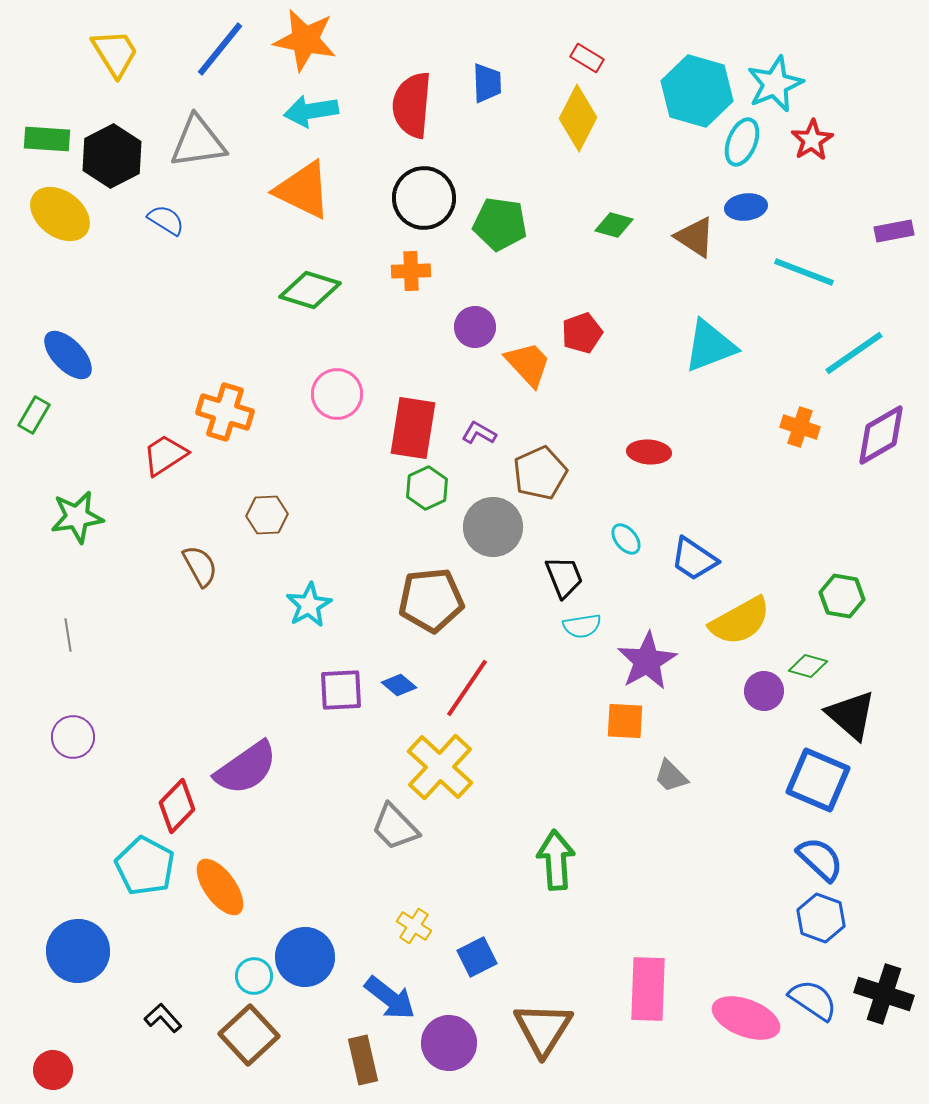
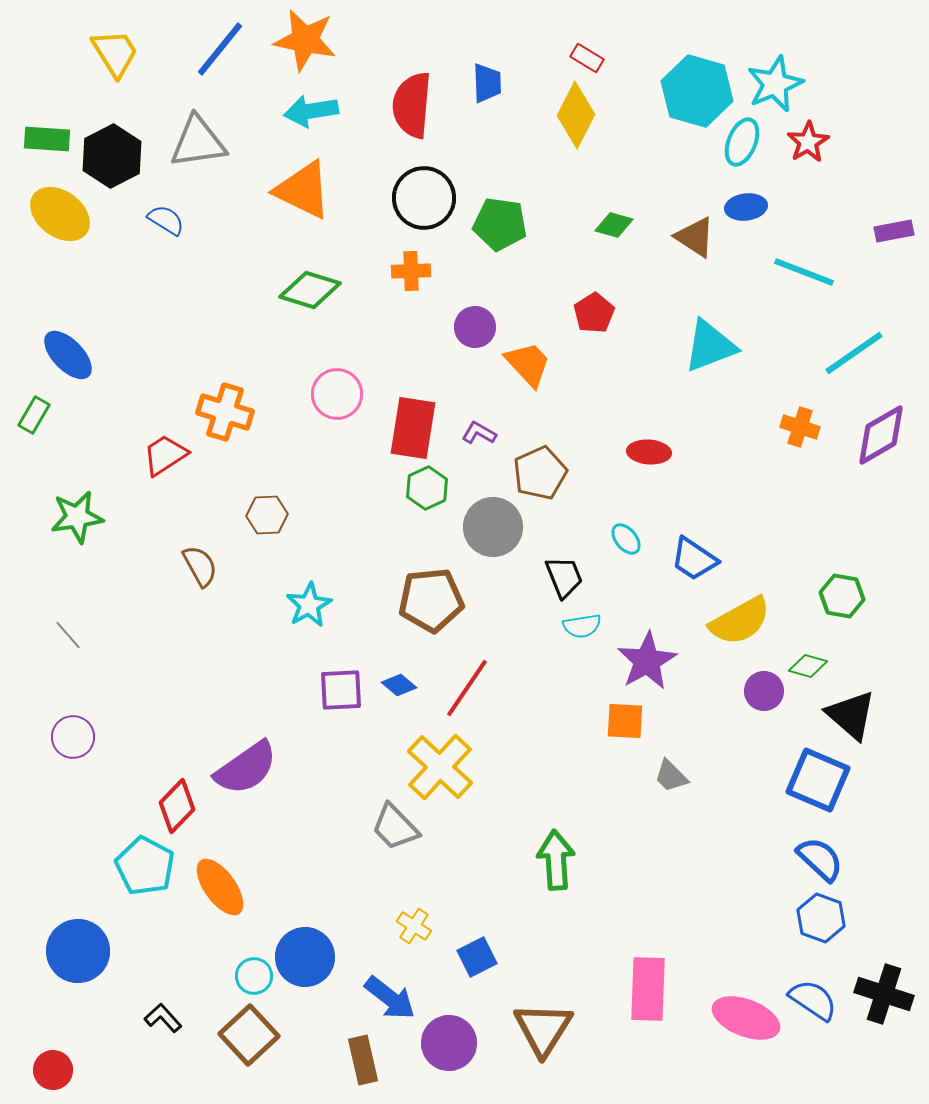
yellow diamond at (578, 118): moved 2 px left, 3 px up
red star at (812, 140): moved 4 px left, 2 px down
red pentagon at (582, 333): moved 12 px right, 20 px up; rotated 12 degrees counterclockwise
gray line at (68, 635): rotated 32 degrees counterclockwise
